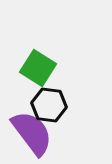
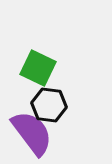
green square: rotated 6 degrees counterclockwise
